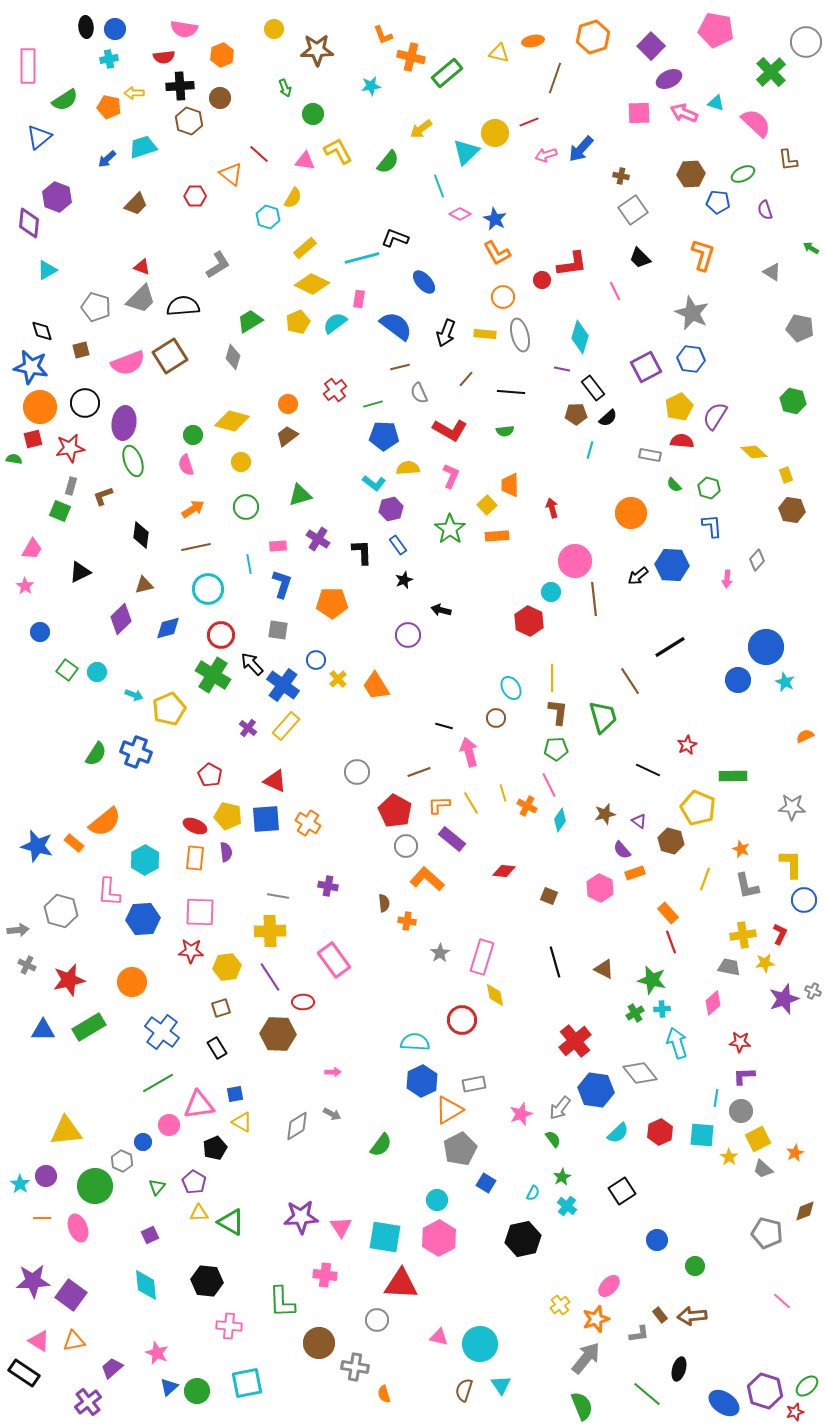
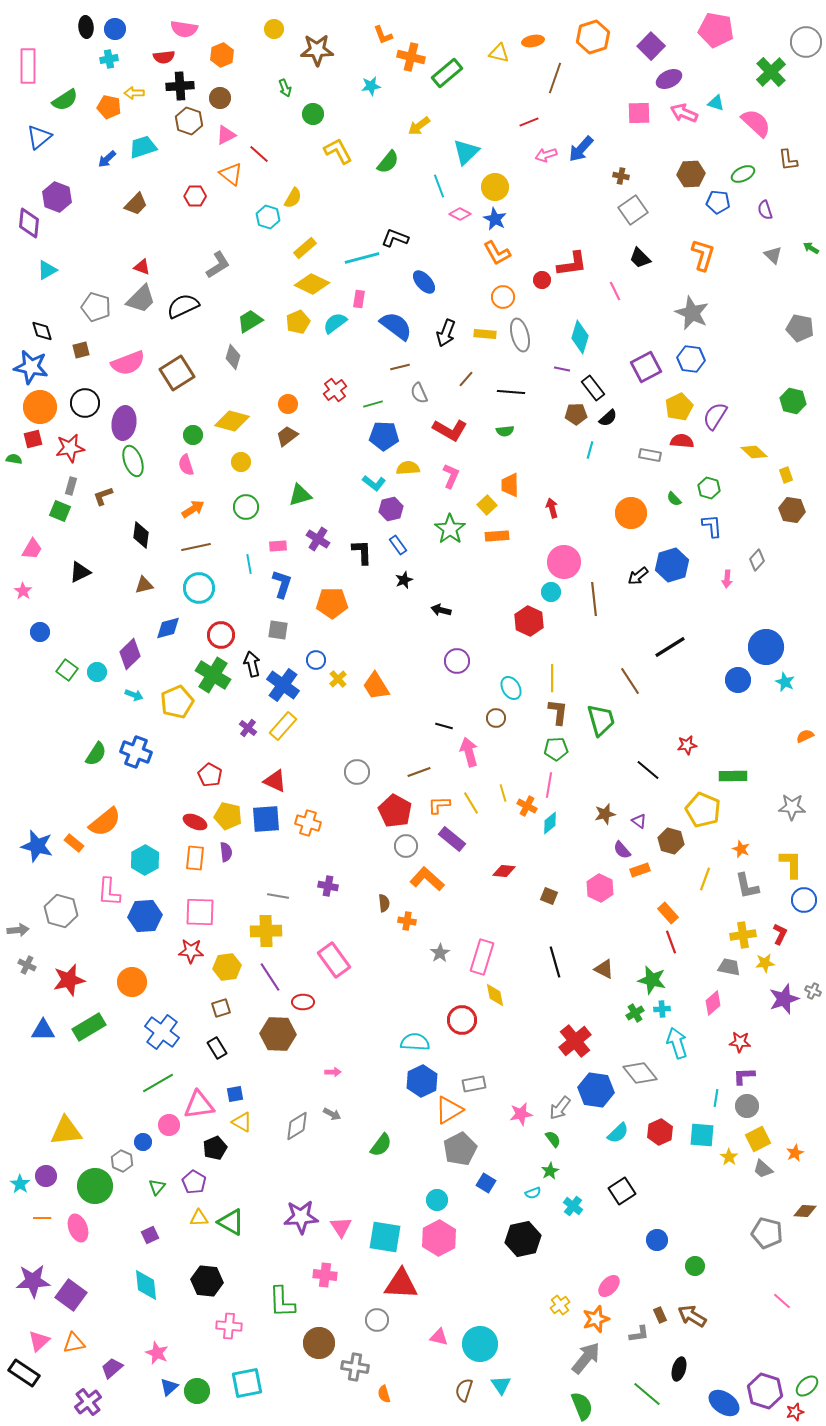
yellow arrow at (421, 129): moved 2 px left, 3 px up
yellow circle at (495, 133): moved 54 px down
pink triangle at (305, 161): moved 79 px left, 26 px up; rotated 35 degrees counterclockwise
gray triangle at (772, 272): moved 1 px right, 17 px up; rotated 12 degrees clockwise
black semicircle at (183, 306): rotated 20 degrees counterclockwise
brown square at (170, 356): moved 7 px right, 17 px down
green semicircle at (674, 485): moved 14 px down
pink circle at (575, 561): moved 11 px left, 1 px down
blue hexagon at (672, 565): rotated 20 degrees counterclockwise
pink star at (25, 586): moved 2 px left, 5 px down
cyan circle at (208, 589): moved 9 px left, 1 px up
purple diamond at (121, 619): moved 9 px right, 35 px down
purple circle at (408, 635): moved 49 px right, 26 px down
black arrow at (252, 664): rotated 30 degrees clockwise
yellow pentagon at (169, 709): moved 8 px right, 7 px up
green trapezoid at (603, 717): moved 2 px left, 3 px down
yellow rectangle at (286, 726): moved 3 px left
red star at (687, 745): rotated 18 degrees clockwise
black line at (648, 770): rotated 15 degrees clockwise
pink line at (549, 785): rotated 35 degrees clockwise
yellow pentagon at (698, 808): moved 5 px right, 2 px down
cyan diamond at (560, 820): moved 10 px left, 3 px down; rotated 15 degrees clockwise
orange cross at (308, 823): rotated 15 degrees counterclockwise
red ellipse at (195, 826): moved 4 px up
orange rectangle at (635, 873): moved 5 px right, 3 px up
blue hexagon at (143, 919): moved 2 px right, 3 px up
yellow cross at (270, 931): moved 4 px left
gray circle at (741, 1111): moved 6 px right, 5 px up
pink star at (521, 1114): rotated 10 degrees clockwise
green star at (562, 1177): moved 12 px left, 6 px up
cyan semicircle at (533, 1193): rotated 42 degrees clockwise
cyan cross at (567, 1206): moved 6 px right
brown diamond at (805, 1211): rotated 25 degrees clockwise
yellow triangle at (199, 1213): moved 5 px down
brown rectangle at (660, 1315): rotated 14 degrees clockwise
brown arrow at (692, 1316): rotated 36 degrees clockwise
pink triangle at (39, 1341): rotated 45 degrees clockwise
orange triangle at (74, 1341): moved 2 px down
